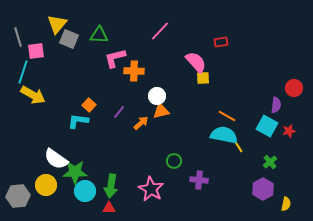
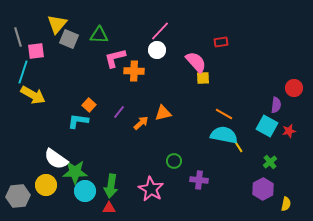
white circle: moved 46 px up
orange triangle: moved 2 px right, 2 px down
orange line: moved 3 px left, 2 px up
